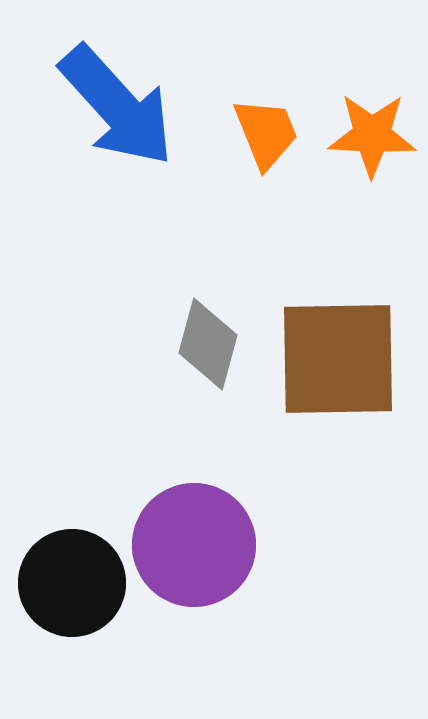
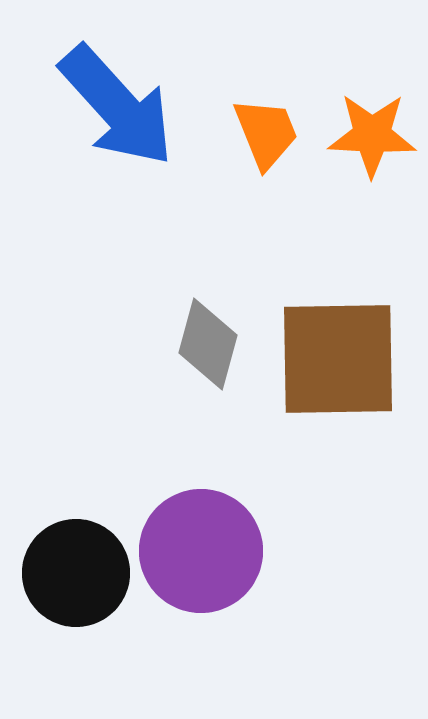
purple circle: moved 7 px right, 6 px down
black circle: moved 4 px right, 10 px up
